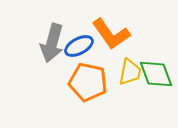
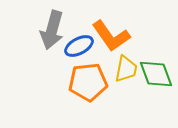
orange L-shape: moved 2 px down
gray arrow: moved 13 px up
yellow trapezoid: moved 4 px left, 3 px up
orange pentagon: rotated 18 degrees counterclockwise
